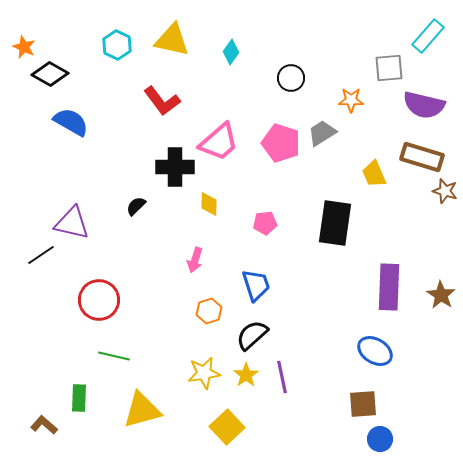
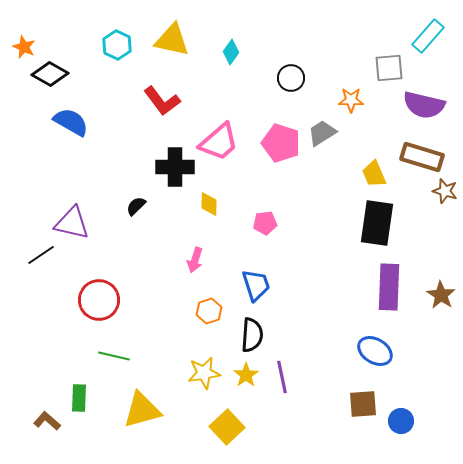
black rectangle at (335, 223): moved 42 px right
black semicircle at (252, 335): rotated 136 degrees clockwise
brown L-shape at (44, 425): moved 3 px right, 4 px up
blue circle at (380, 439): moved 21 px right, 18 px up
